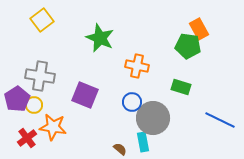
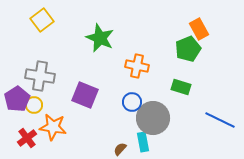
green pentagon: moved 3 px down; rotated 30 degrees counterclockwise
brown semicircle: rotated 88 degrees counterclockwise
